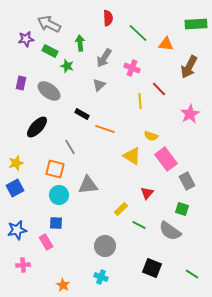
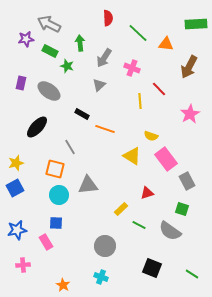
red triangle at (147, 193): rotated 32 degrees clockwise
